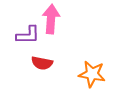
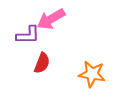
pink arrow: rotated 124 degrees counterclockwise
red semicircle: rotated 80 degrees counterclockwise
